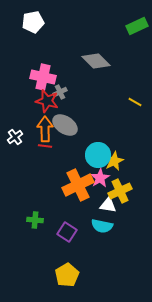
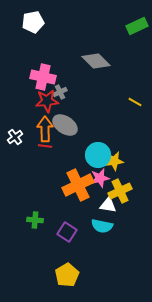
red star: rotated 20 degrees counterclockwise
yellow star: rotated 18 degrees clockwise
pink star: rotated 18 degrees clockwise
